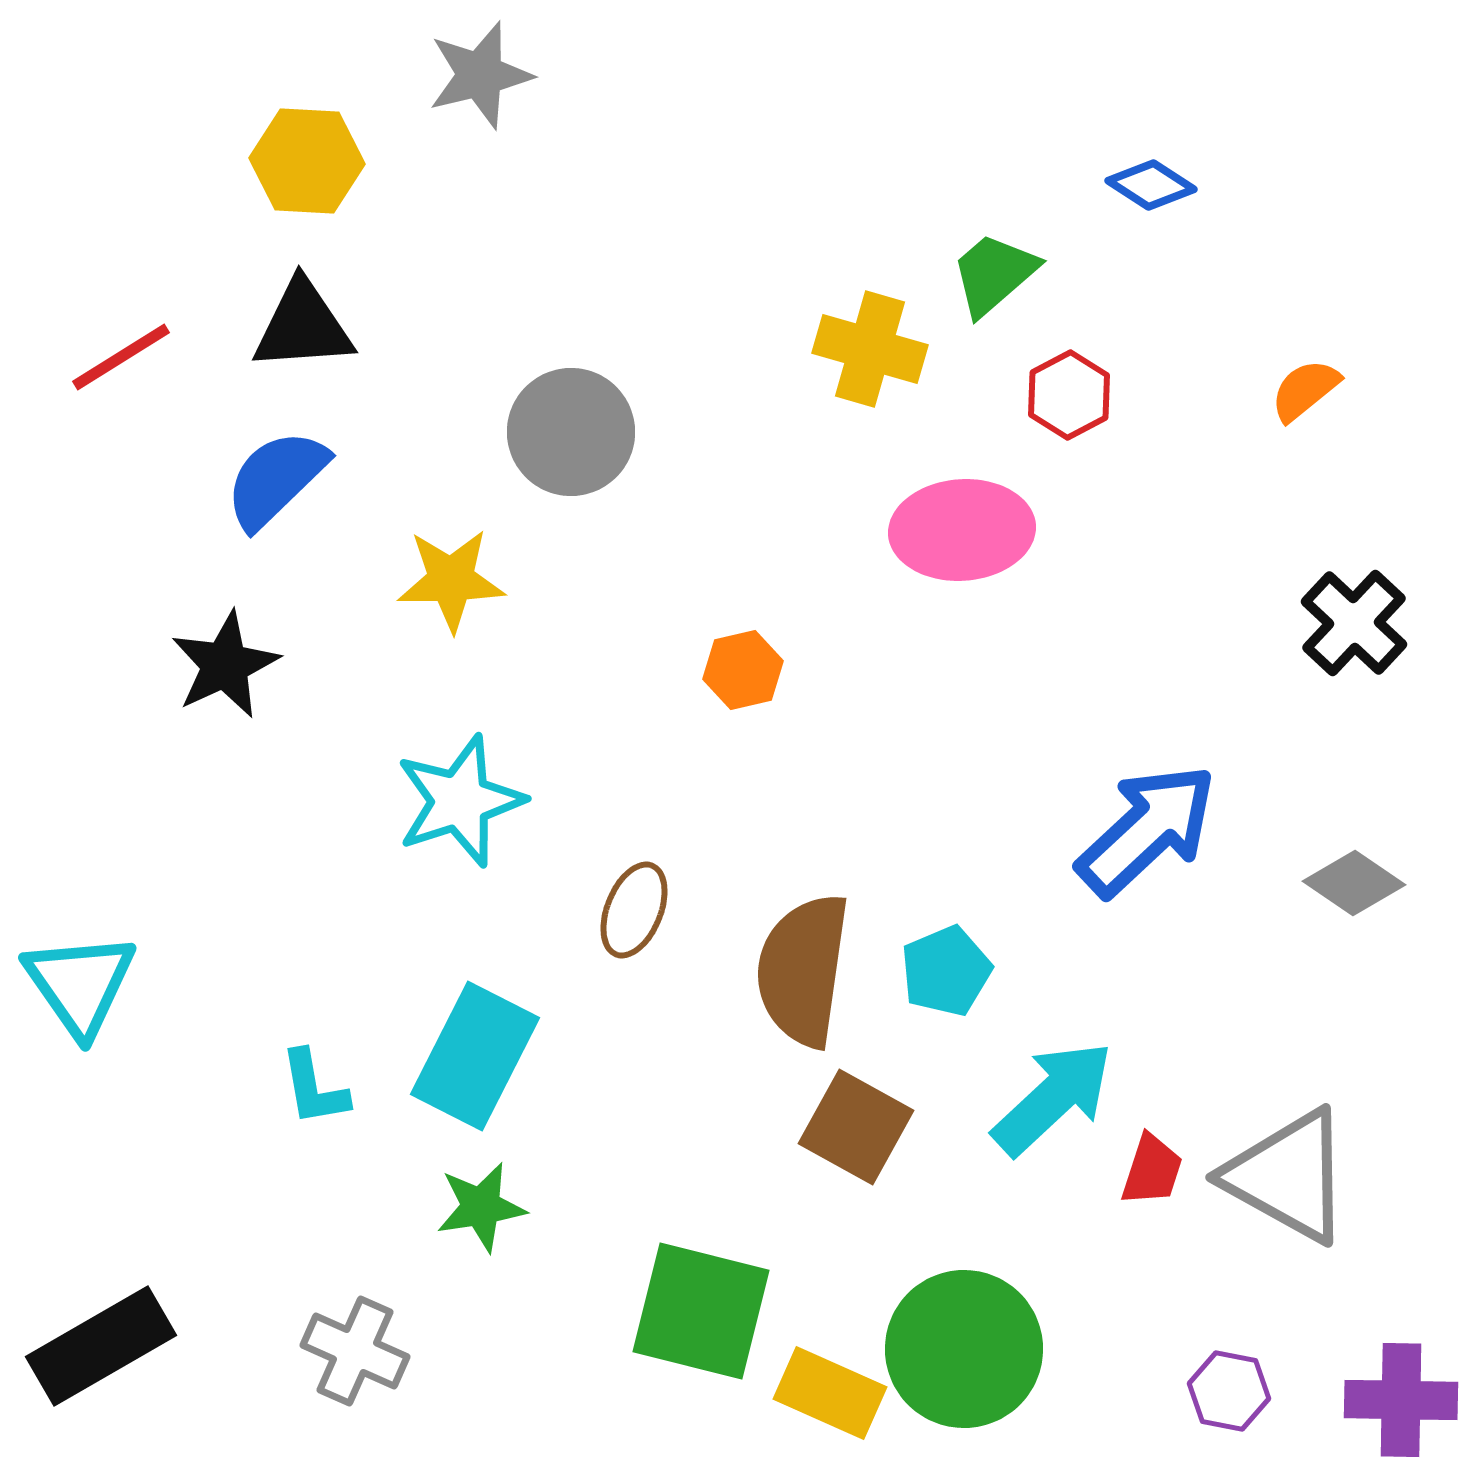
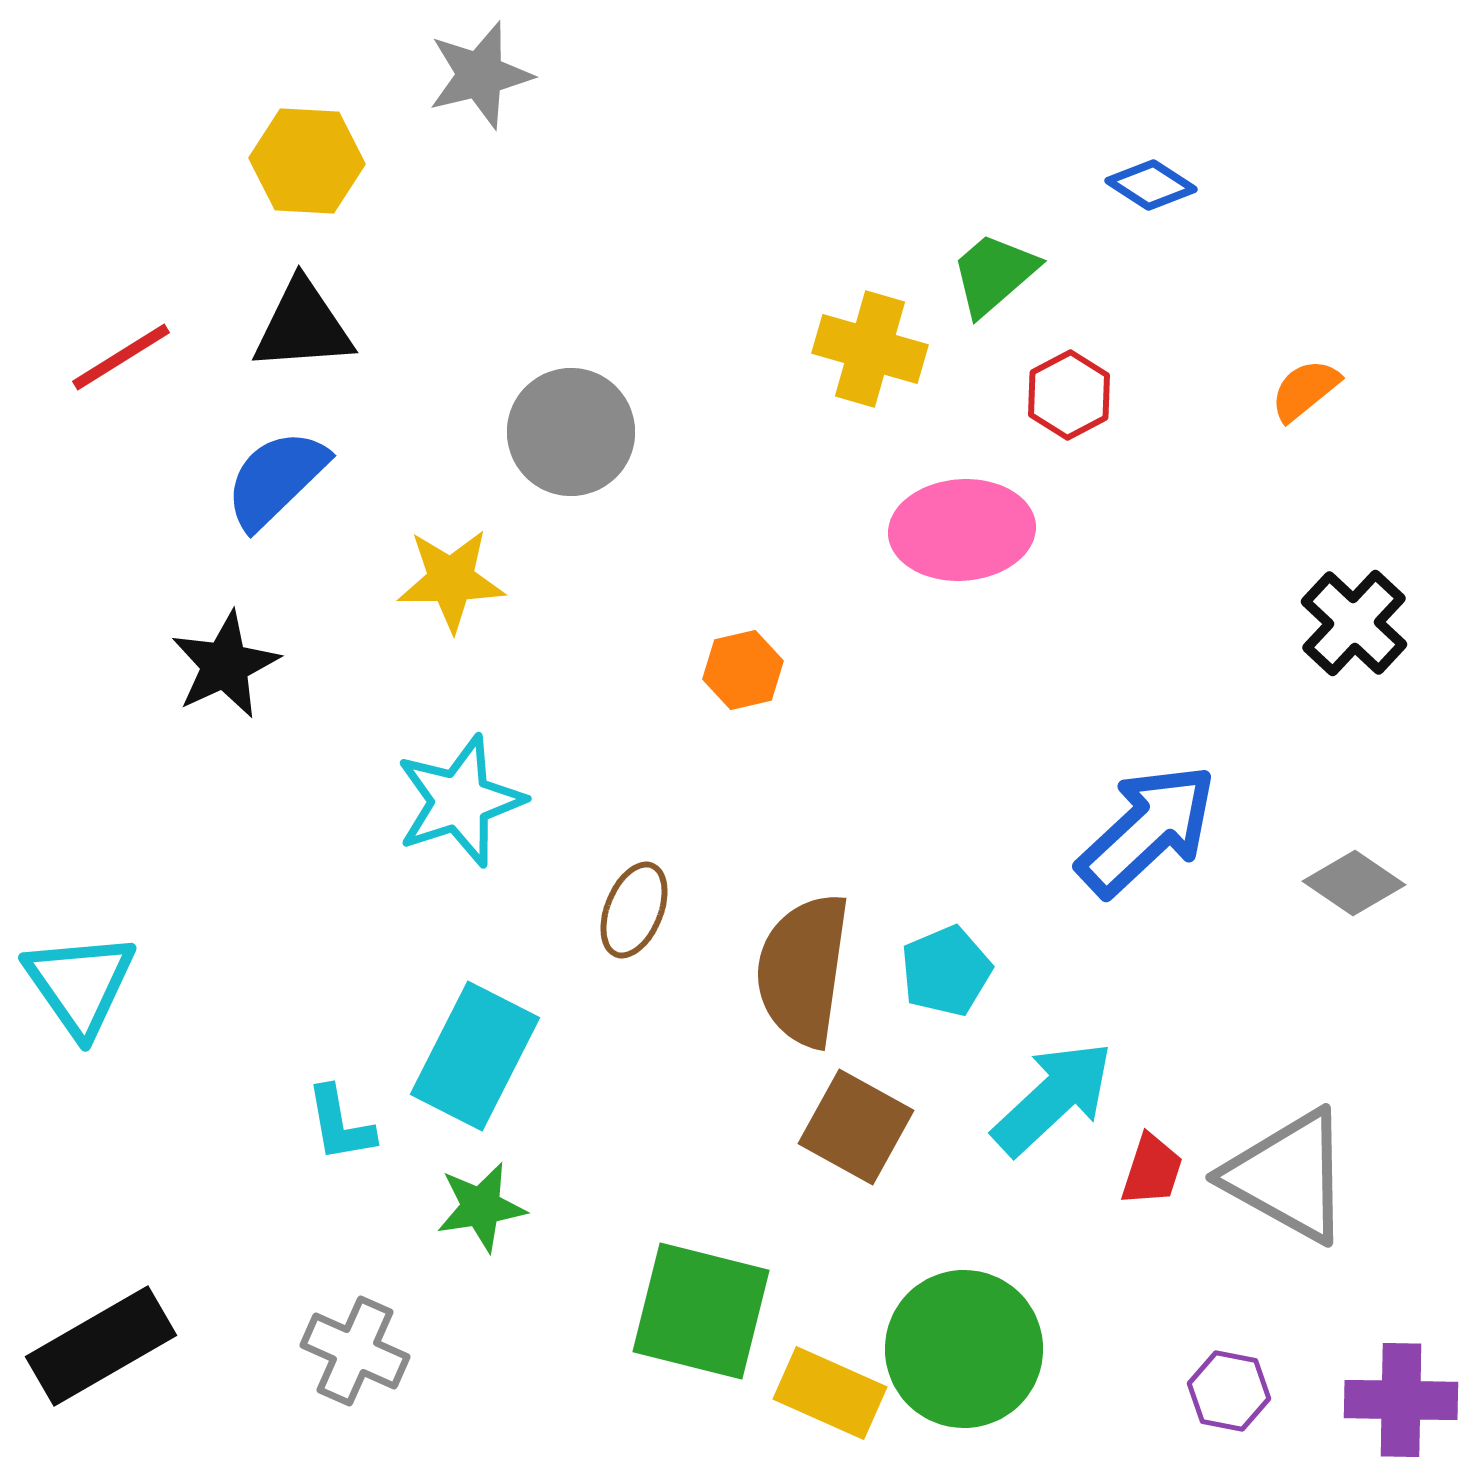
cyan L-shape: moved 26 px right, 36 px down
